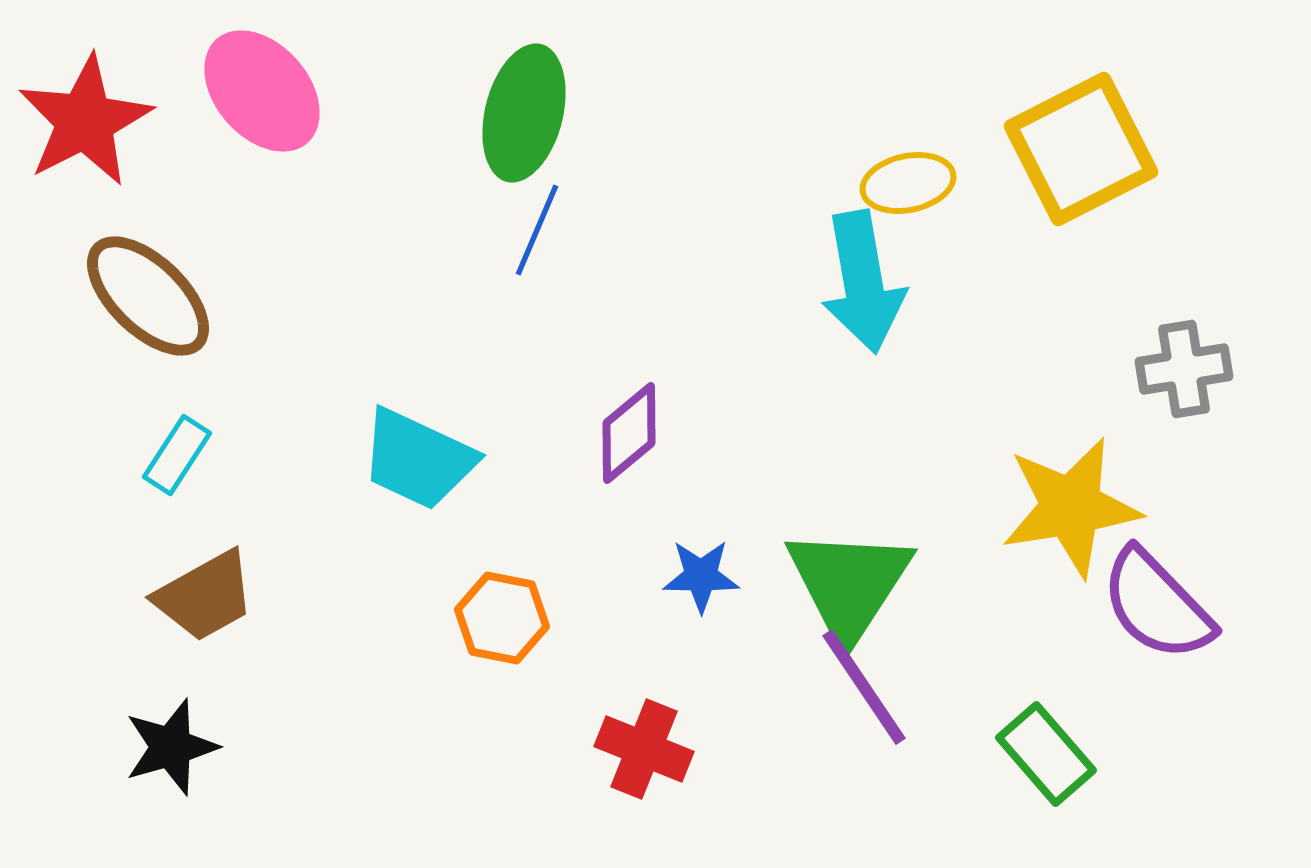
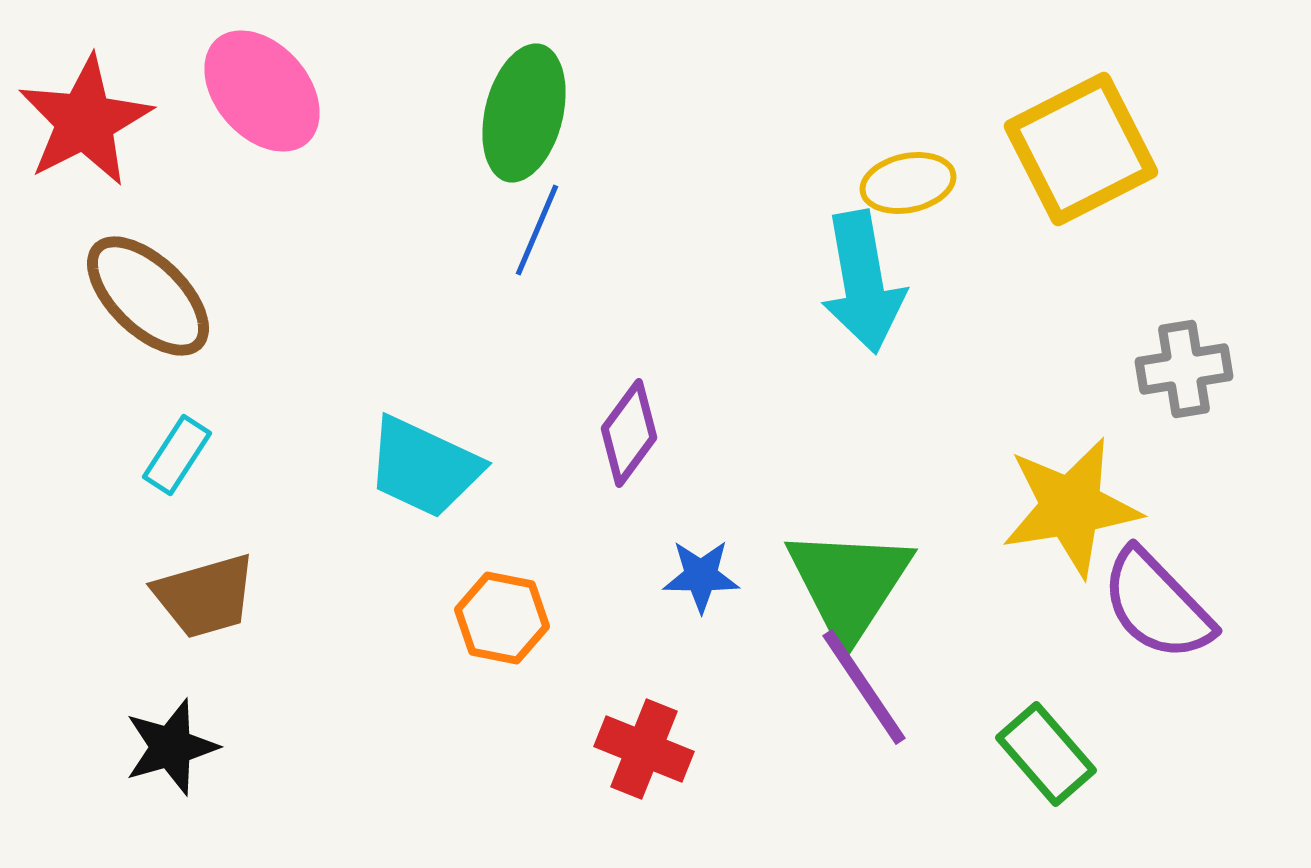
purple diamond: rotated 14 degrees counterclockwise
cyan trapezoid: moved 6 px right, 8 px down
brown trapezoid: rotated 13 degrees clockwise
